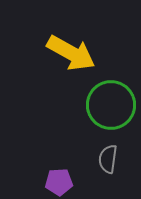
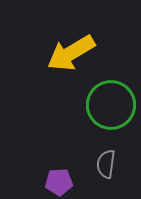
yellow arrow: rotated 120 degrees clockwise
gray semicircle: moved 2 px left, 5 px down
